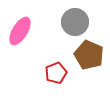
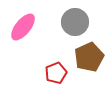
pink ellipse: moved 3 px right, 4 px up; rotated 8 degrees clockwise
brown pentagon: moved 2 px down; rotated 24 degrees clockwise
